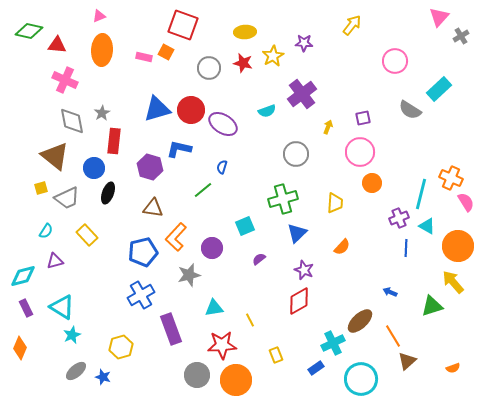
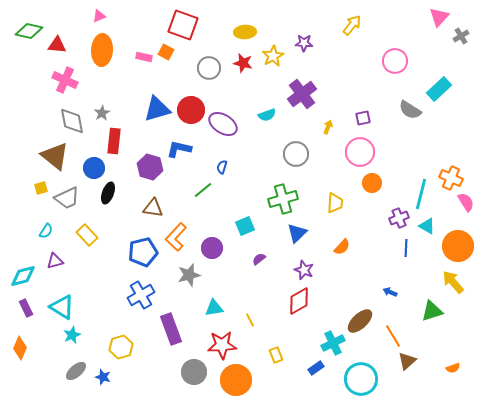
cyan semicircle at (267, 111): moved 4 px down
green triangle at (432, 306): moved 5 px down
gray circle at (197, 375): moved 3 px left, 3 px up
